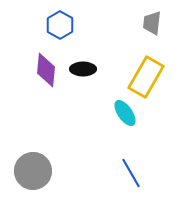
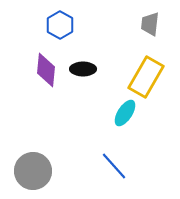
gray trapezoid: moved 2 px left, 1 px down
cyan ellipse: rotated 68 degrees clockwise
blue line: moved 17 px left, 7 px up; rotated 12 degrees counterclockwise
